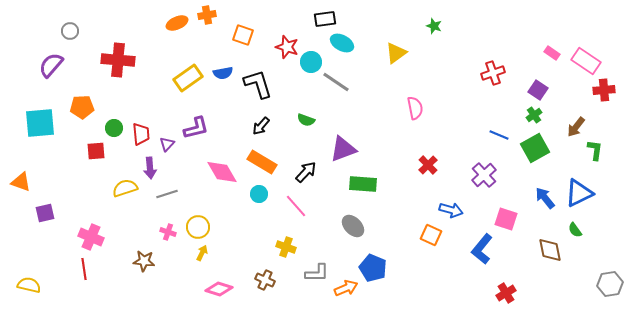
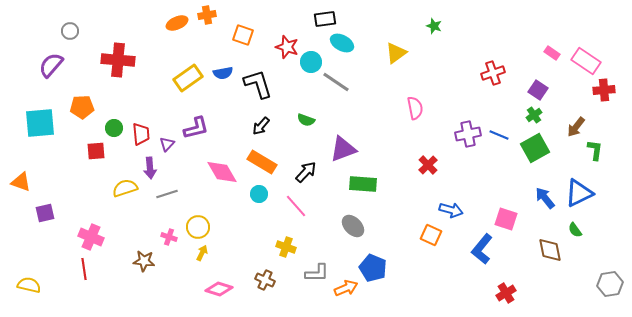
purple cross at (484, 175): moved 16 px left, 41 px up; rotated 30 degrees clockwise
pink cross at (168, 232): moved 1 px right, 5 px down
